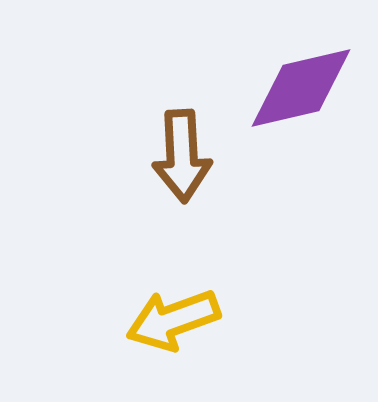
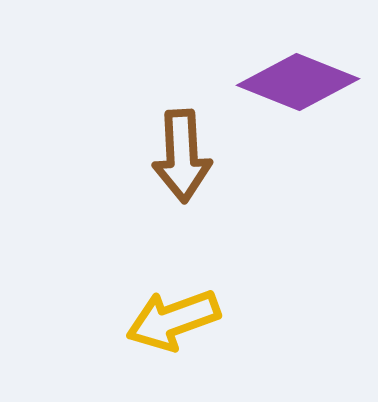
purple diamond: moved 3 px left, 6 px up; rotated 35 degrees clockwise
